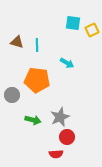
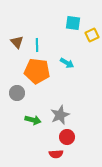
yellow square: moved 5 px down
brown triangle: rotated 32 degrees clockwise
orange pentagon: moved 9 px up
gray circle: moved 5 px right, 2 px up
gray star: moved 2 px up
